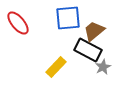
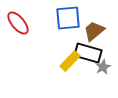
black rectangle: moved 3 px down; rotated 12 degrees counterclockwise
yellow rectangle: moved 14 px right, 6 px up
